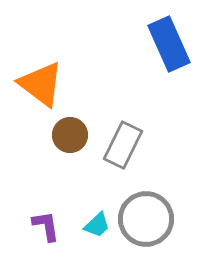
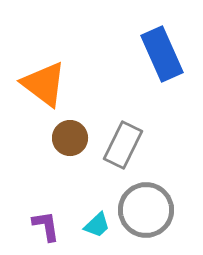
blue rectangle: moved 7 px left, 10 px down
orange triangle: moved 3 px right
brown circle: moved 3 px down
gray circle: moved 9 px up
